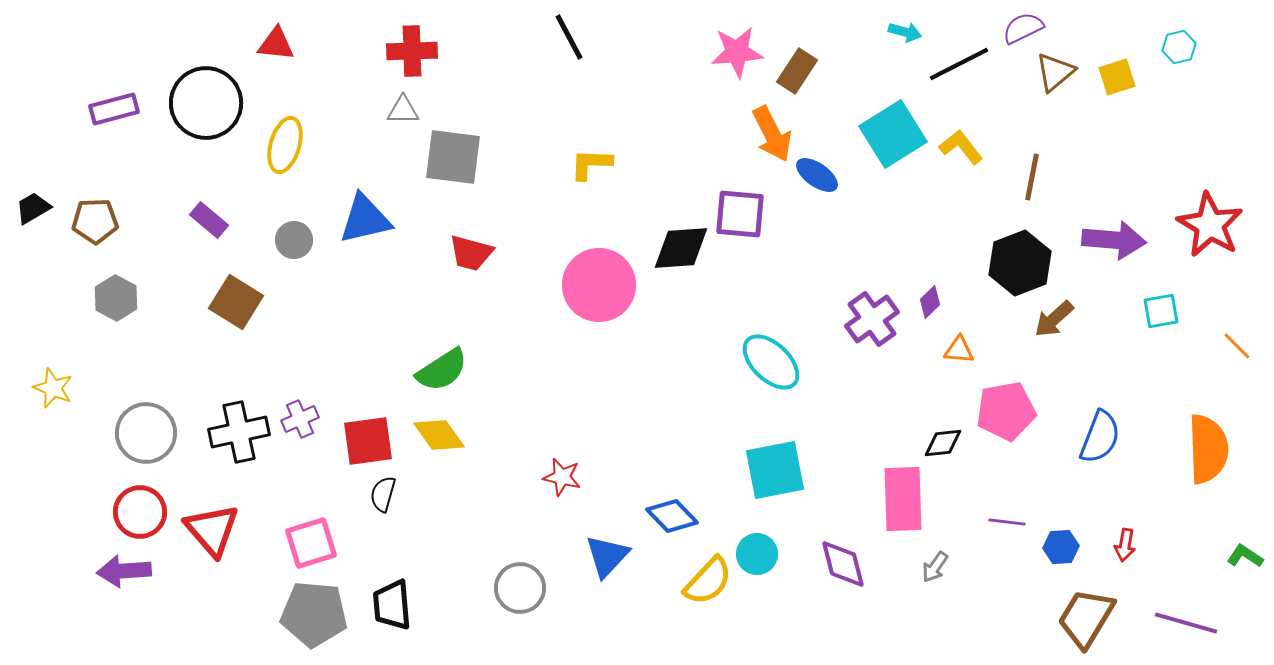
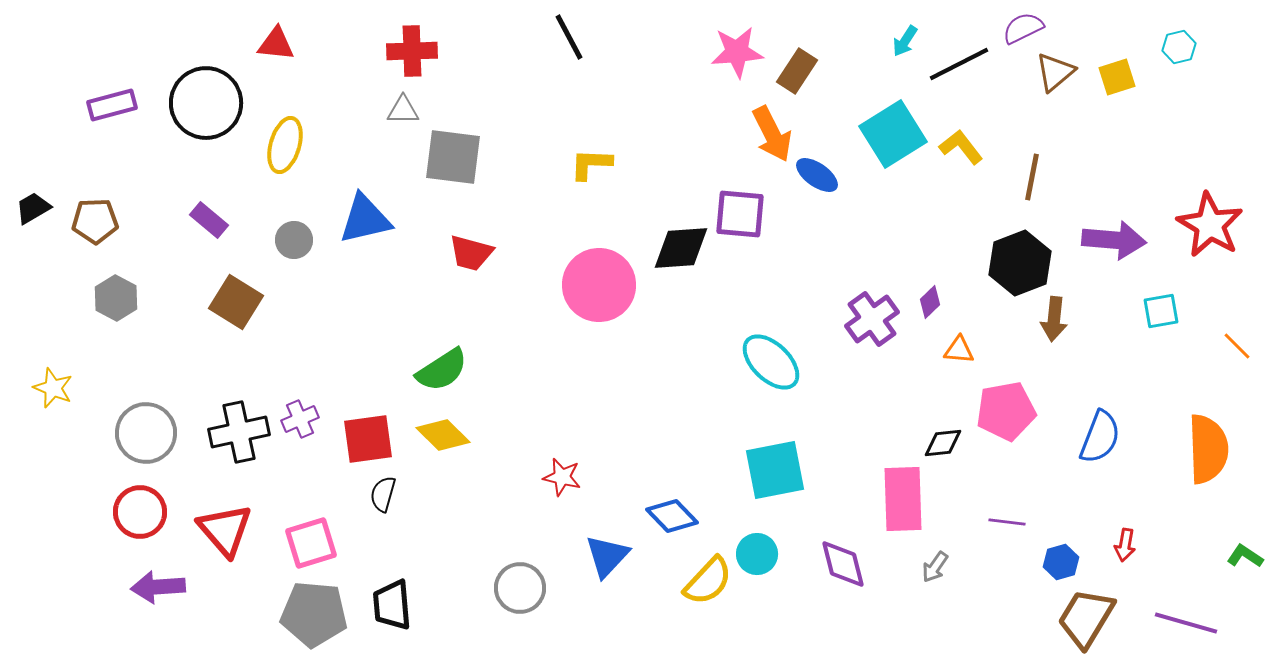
cyan arrow at (905, 32): moved 9 px down; rotated 108 degrees clockwise
purple rectangle at (114, 109): moved 2 px left, 4 px up
brown arrow at (1054, 319): rotated 42 degrees counterclockwise
yellow diamond at (439, 435): moved 4 px right; rotated 10 degrees counterclockwise
red square at (368, 441): moved 2 px up
red triangle at (212, 530): moved 13 px right
blue hexagon at (1061, 547): moved 15 px down; rotated 12 degrees counterclockwise
purple arrow at (124, 571): moved 34 px right, 16 px down
